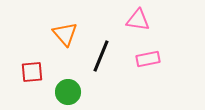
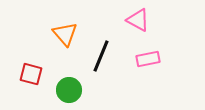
pink triangle: rotated 20 degrees clockwise
red square: moved 1 px left, 2 px down; rotated 20 degrees clockwise
green circle: moved 1 px right, 2 px up
